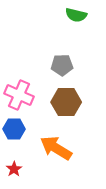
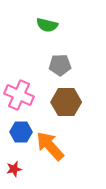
green semicircle: moved 29 px left, 10 px down
gray pentagon: moved 2 px left
blue hexagon: moved 7 px right, 3 px down
orange arrow: moved 6 px left, 2 px up; rotated 16 degrees clockwise
red star: rotated 21 degrees clockwise
